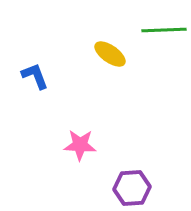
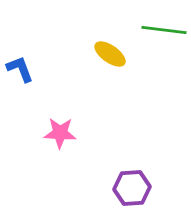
green line: rotated 9 degrees clockwise
blue L-shape: moved 15 px left, 7 px up
pink star: moved 20 px left, 12 px up
